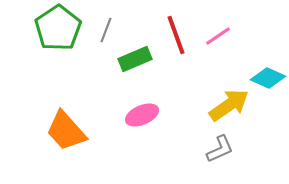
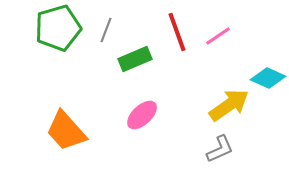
green pentagon: rotated 18 degrees clockwise
red line: moved 1 px right, 3 px up
pink ellipse: rotated 20 degrees counterclockwise
